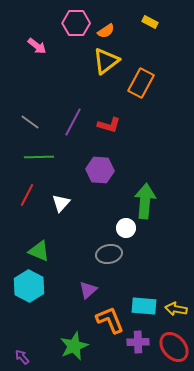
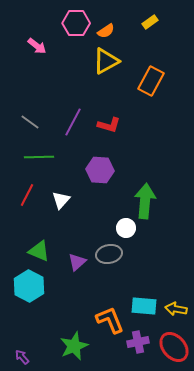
yellow rectangle: rotated 63 degrees counterclockwise
yellow triangle: rotated 8 degrees clockwise
orange rectangle: moved 10 px right, 2 px up
white triangle: moved 3 px up
purple triangle: moved 11 px left, 28 px up
purple cross: rotated 10 degrees counterclockwise
